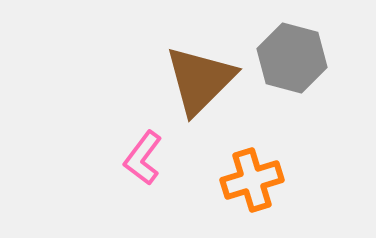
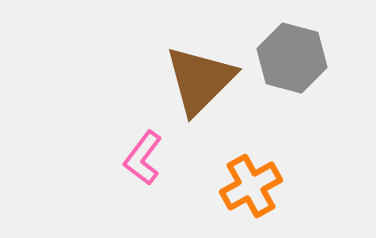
orange cross: moved 1 px left, 6 px down; rotated 12 degrees counterclockwise
